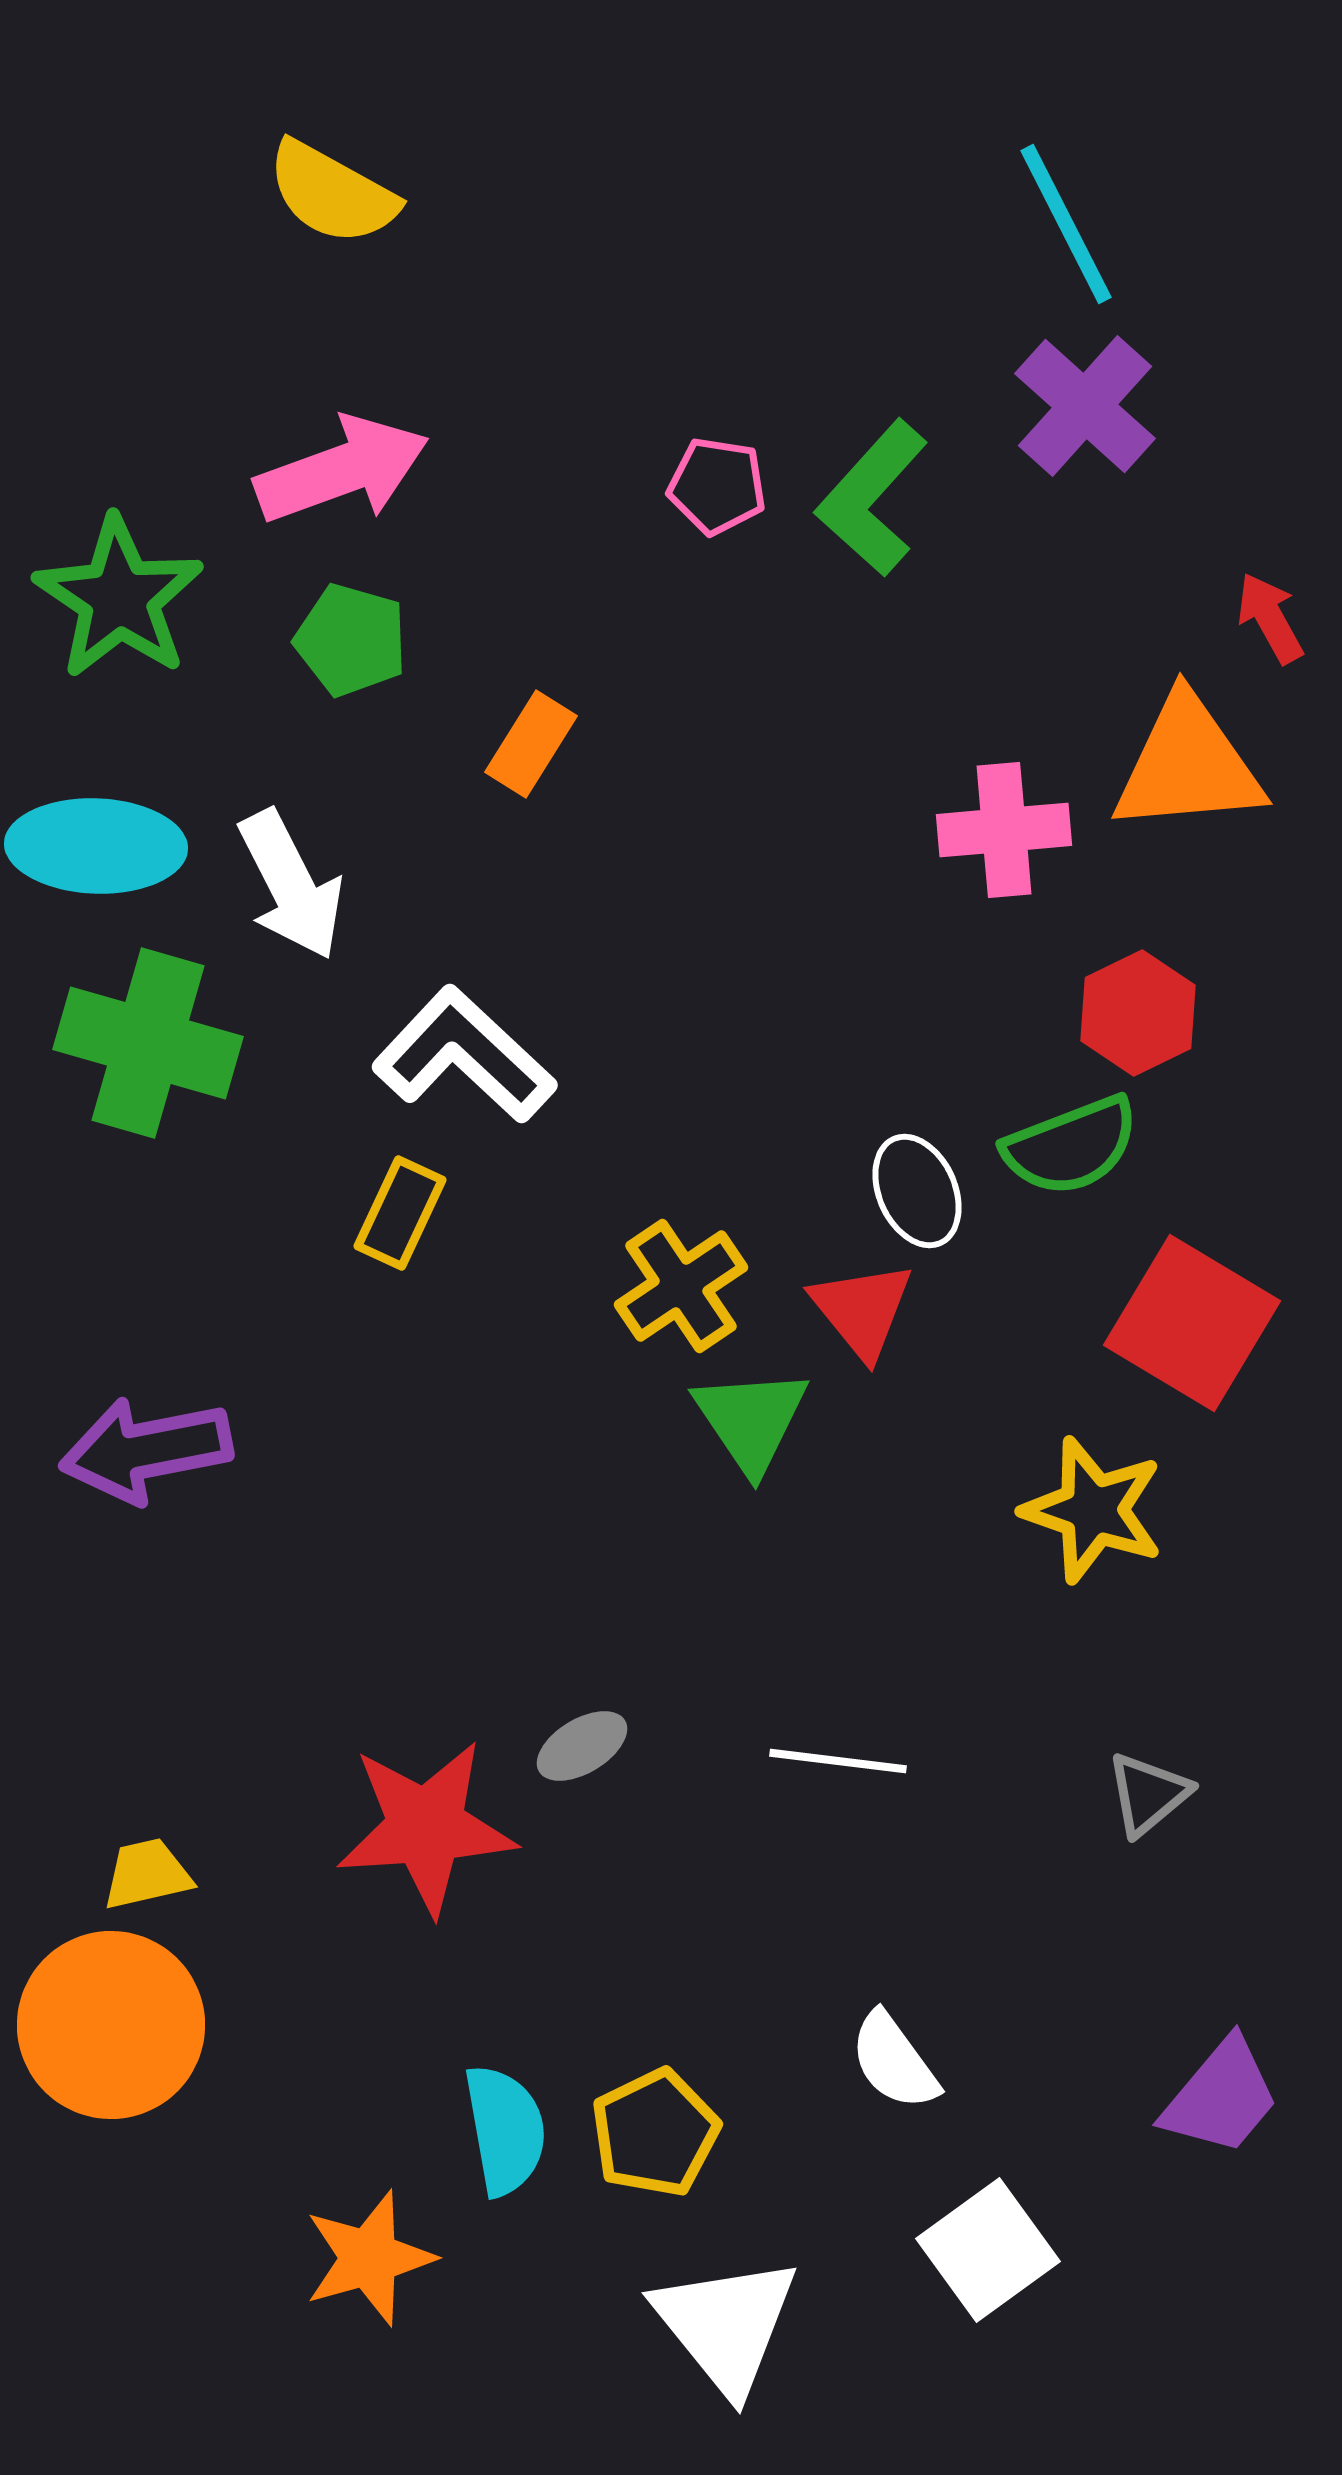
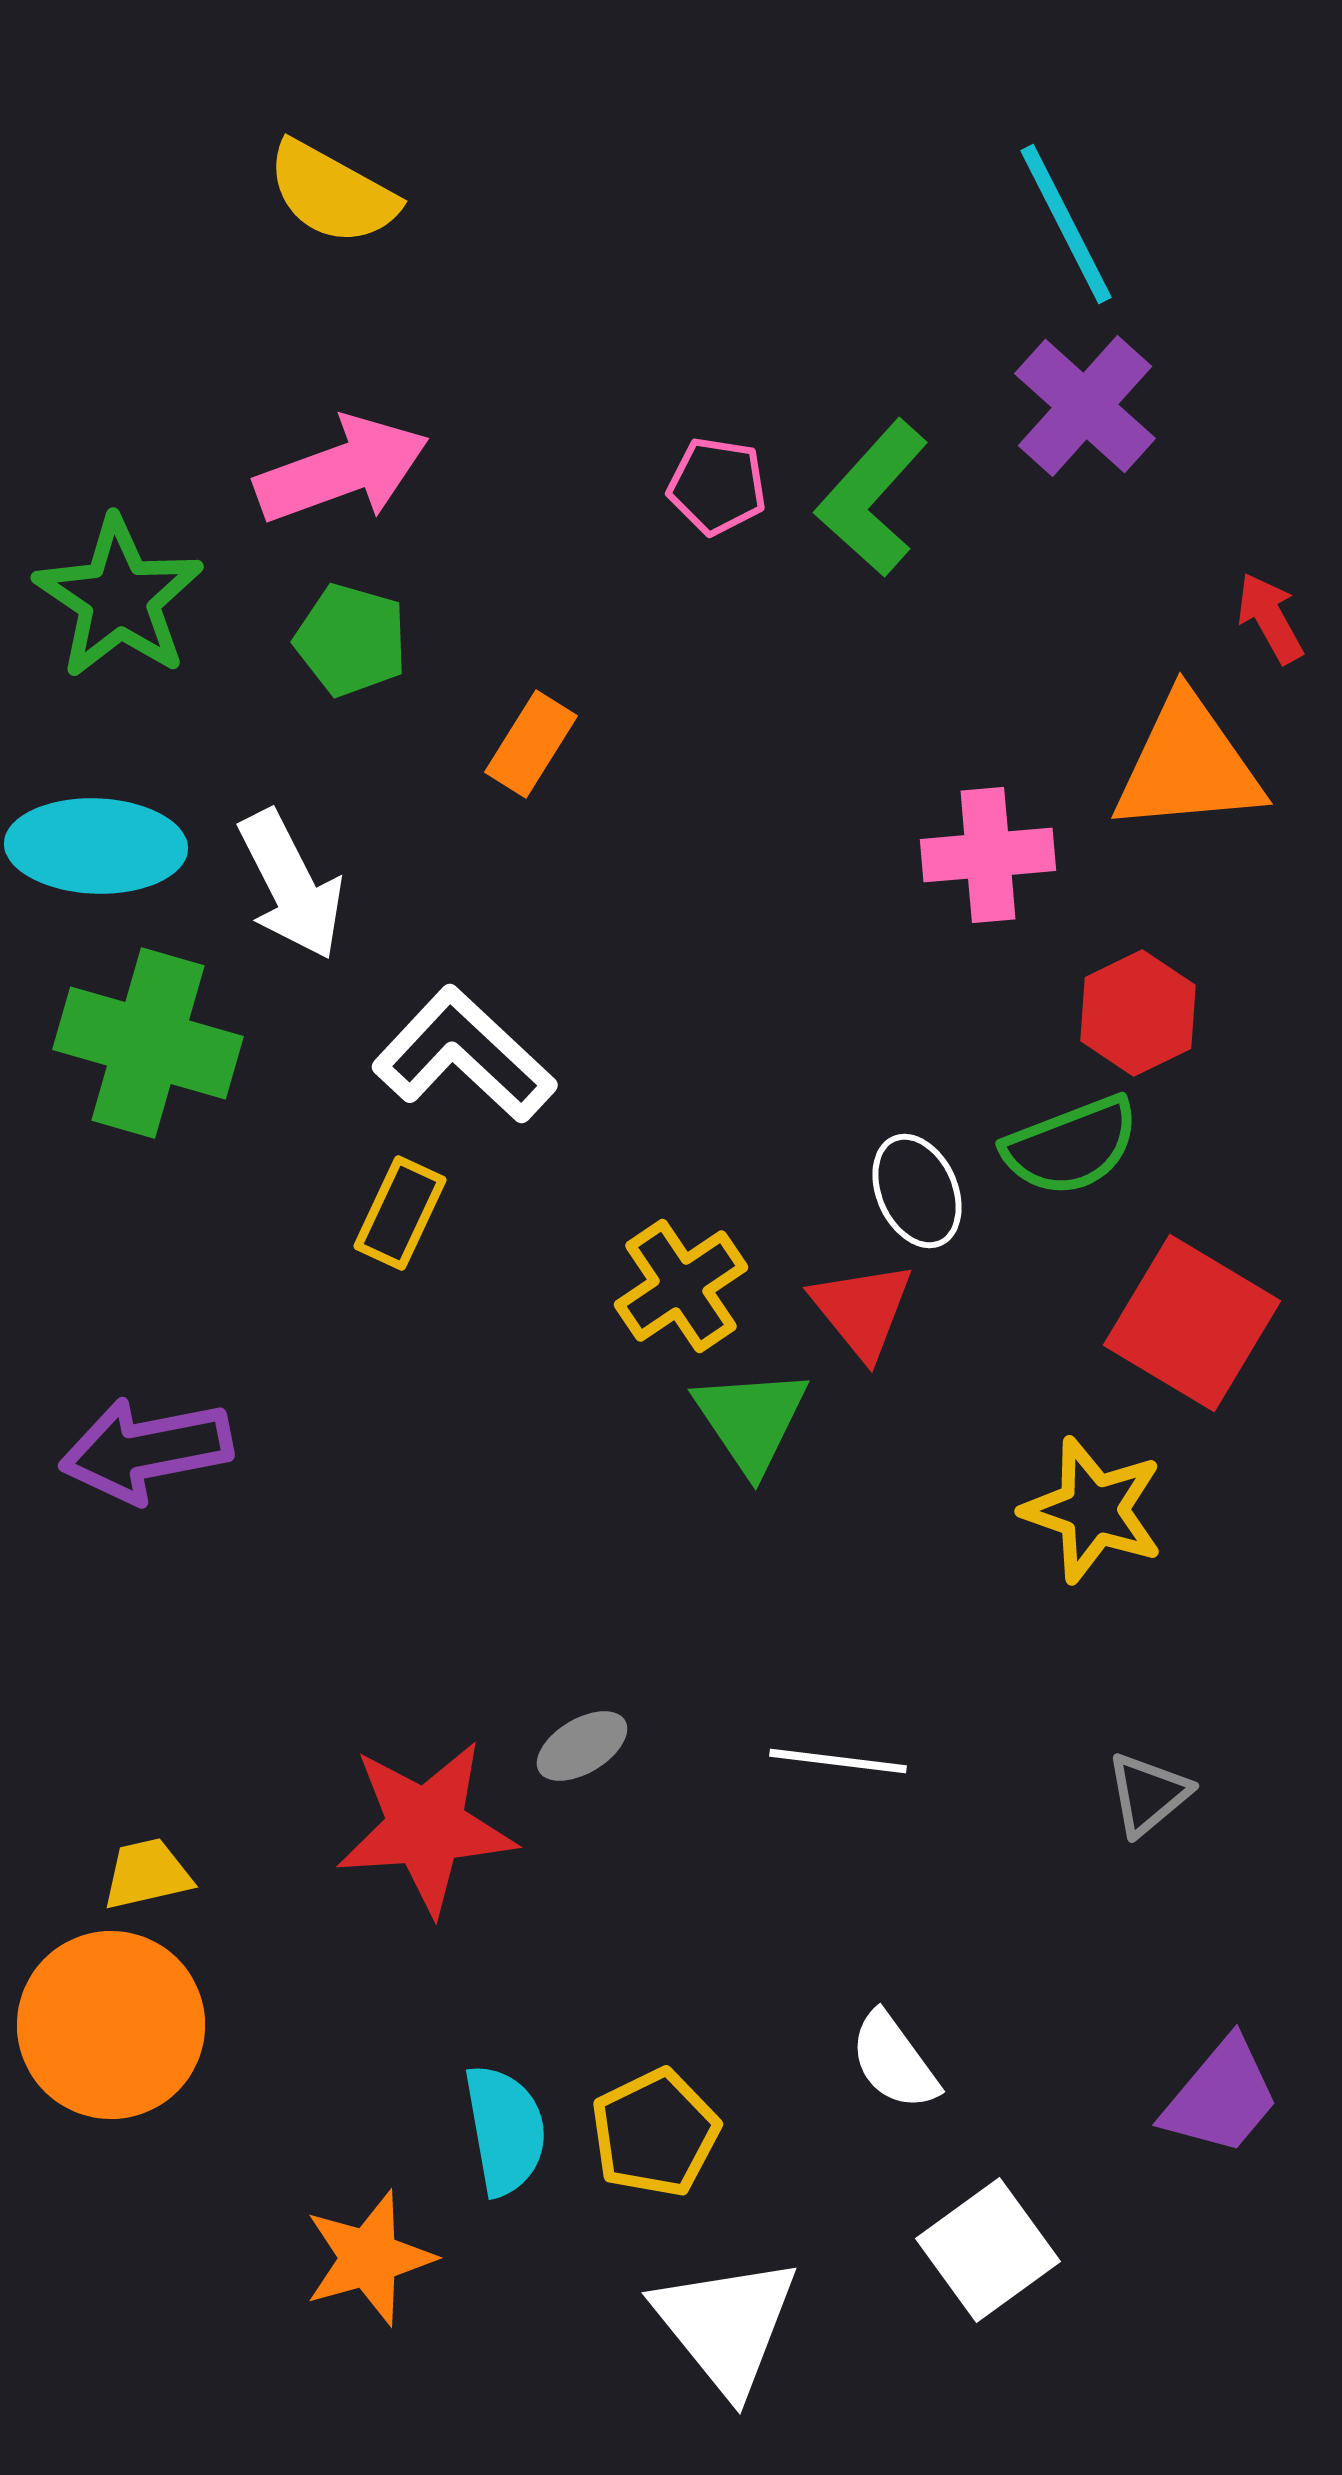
pink cross: moved 16 px left, 25 px down
